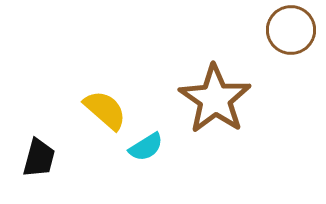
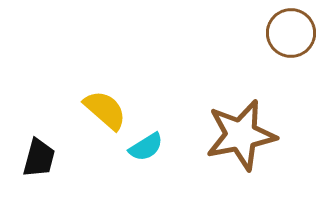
brown circle: moved 3 px down
brown star: moved 26 px right, 36 px down; rotated 26 degrees clockwise
